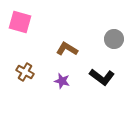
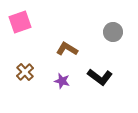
pink square: rotated 35 degrees counterclockwise
gray circle: moved 1 px left, 7 px up
brown cross: rotated 18 degrees clockwise
black L-shape: moved 2 px left
